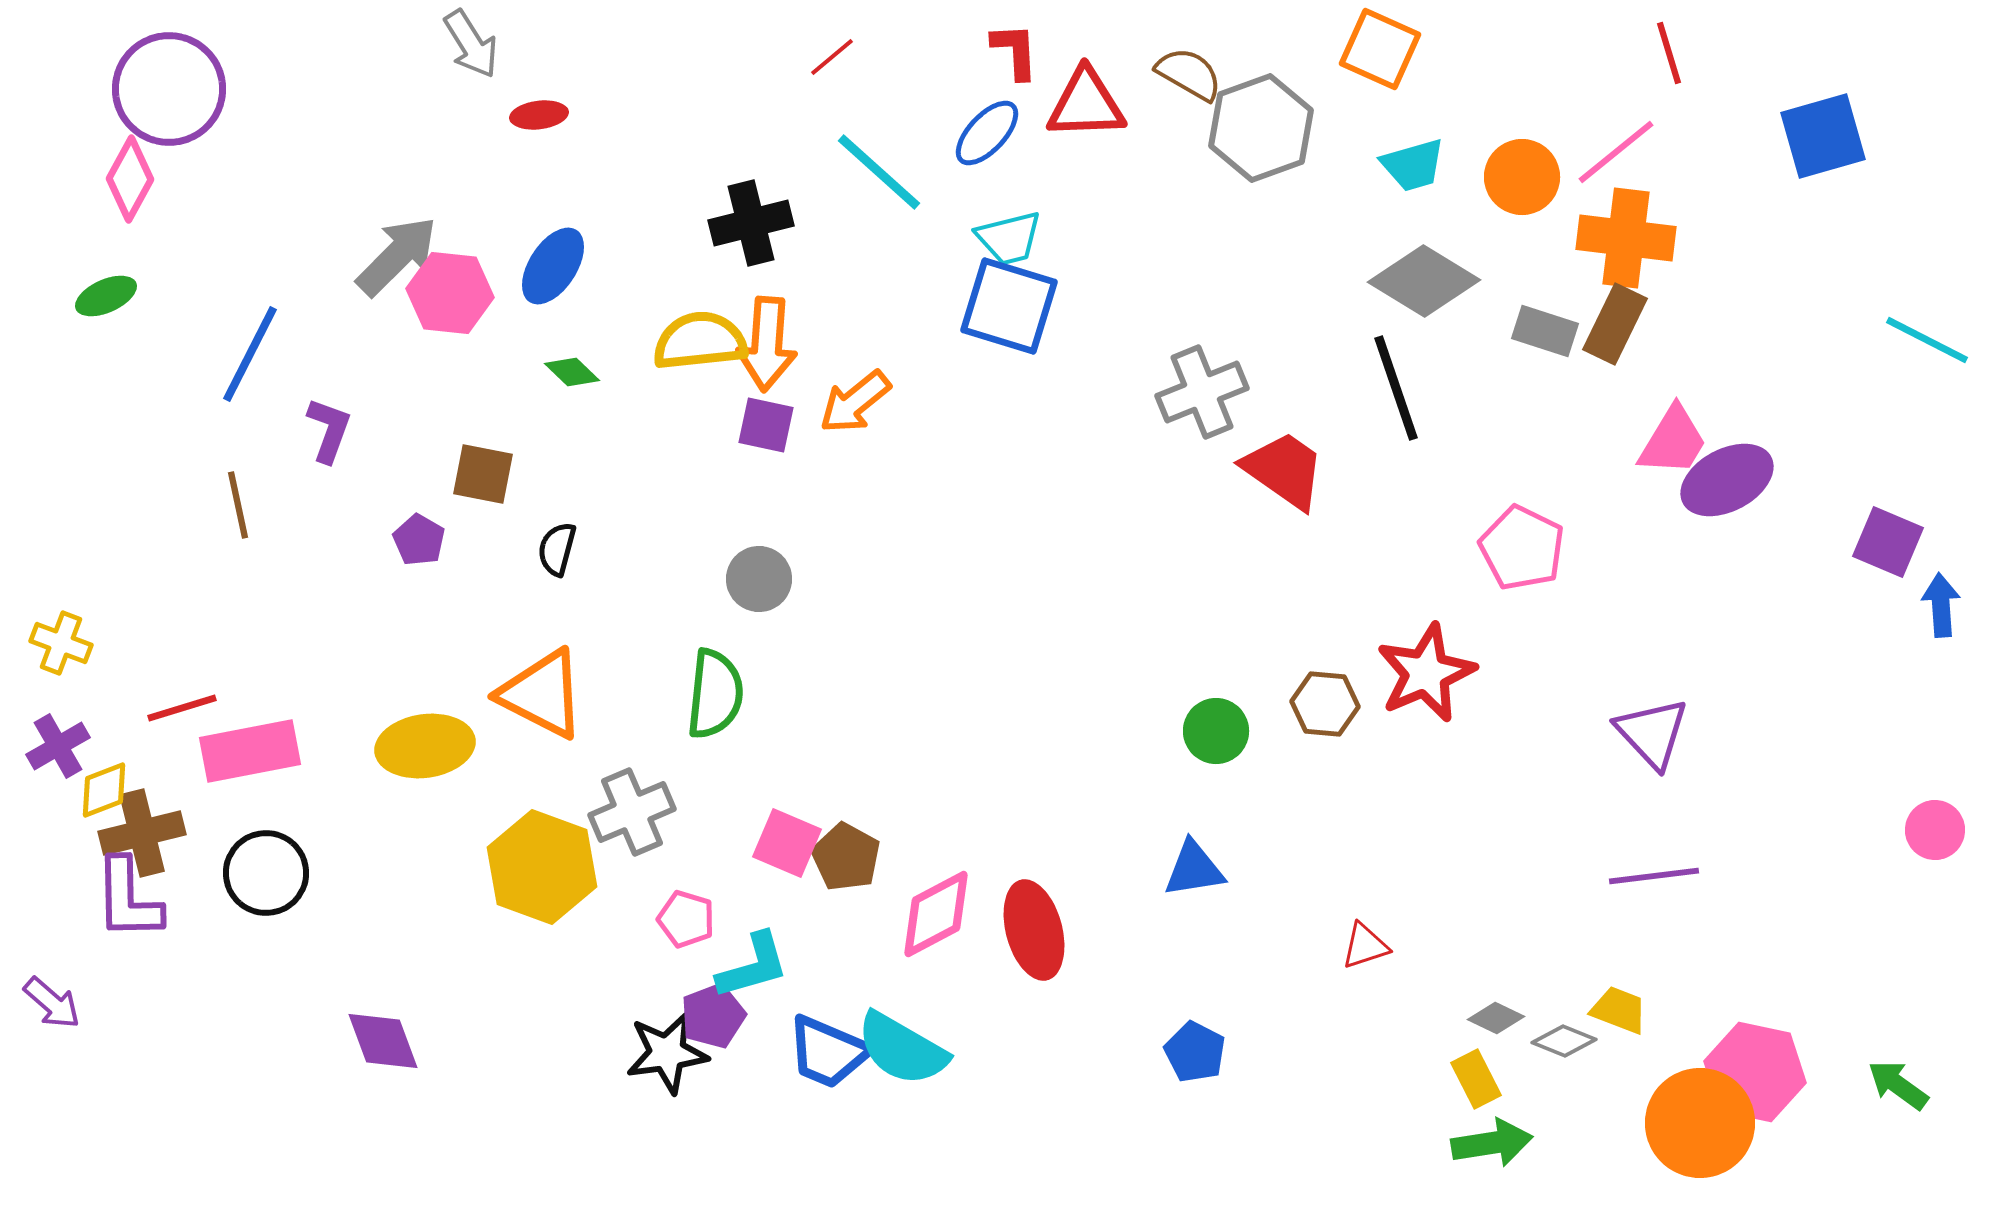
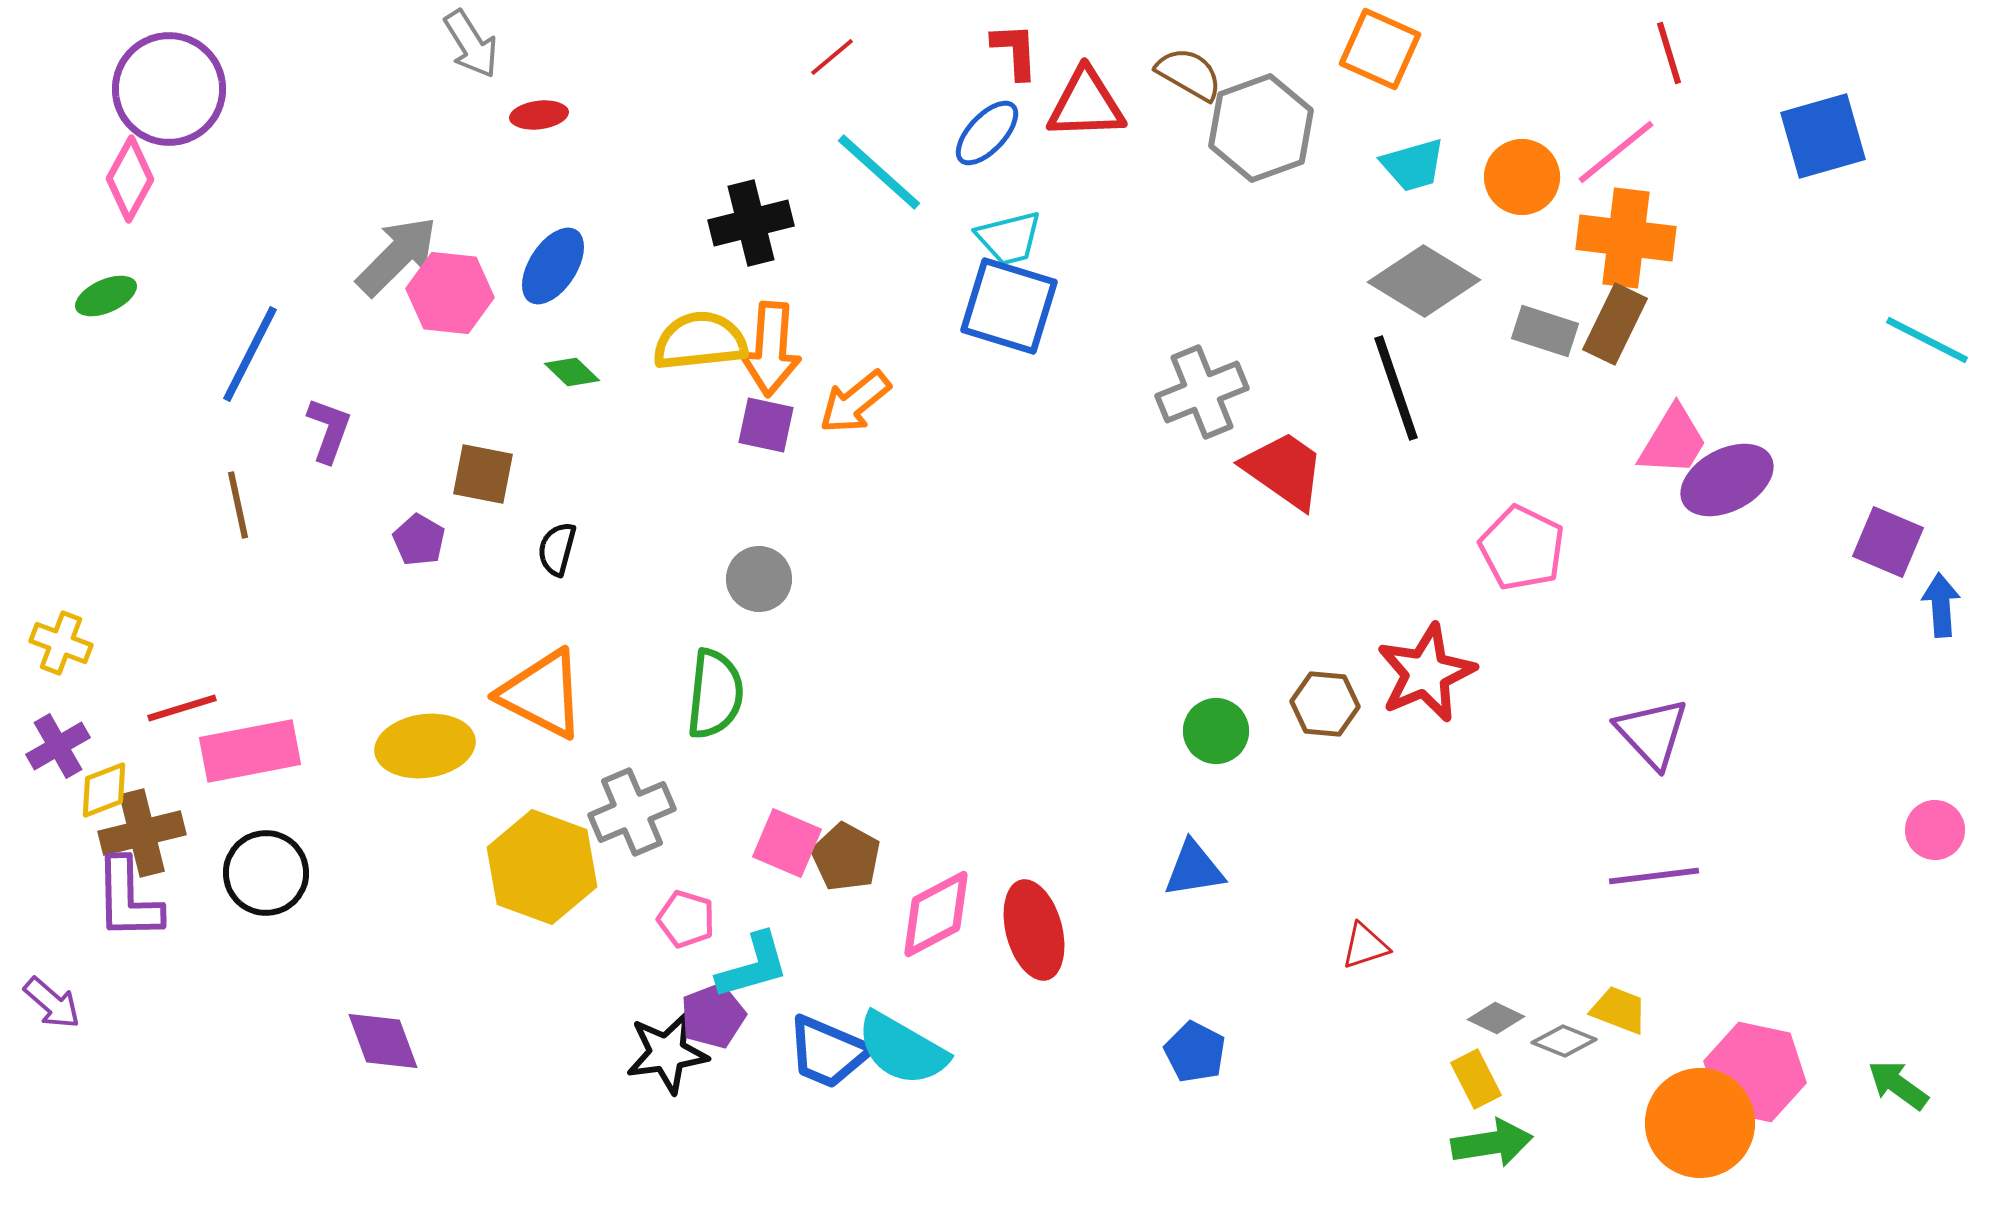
orange arrow at (767, 344): moved 4 px right, 5 px down
